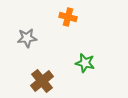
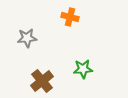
orange cross: moved 2 px right
green star: moved 2 px left, 6 px down; rotated 18 degrees counterclockwise
